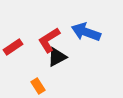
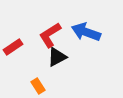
red L-shape: moved 1 px right, 5 px up
